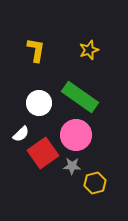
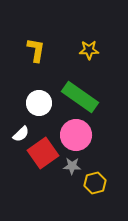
yellow star: rotated 18 degrees clockwise
